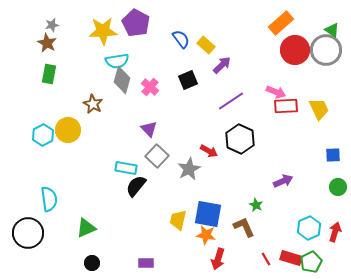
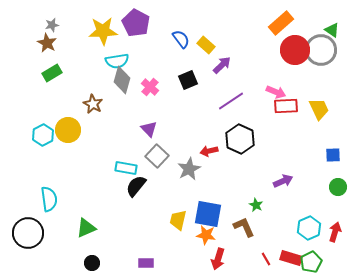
gray circle at (326, 50): moved 5 px left
green rectangle at (49, 74): moved 3 px right, 1 px up; rotated 48 degrees clockwise
red arrow at (209, 151): rotated 138 degrees clockwise
